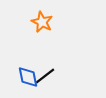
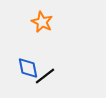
blue diamond: moved 9 px up
